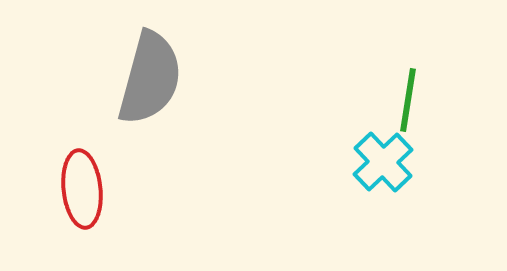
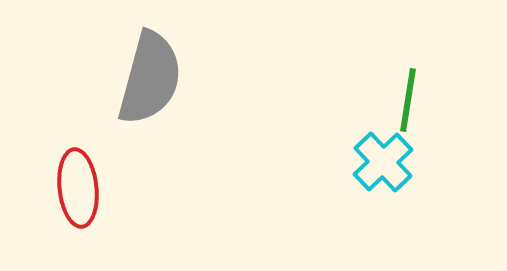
red ellipse: moved 4 px left, 1 px up
